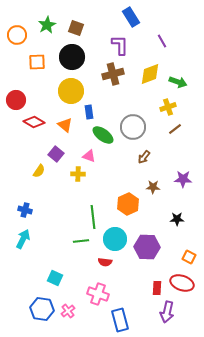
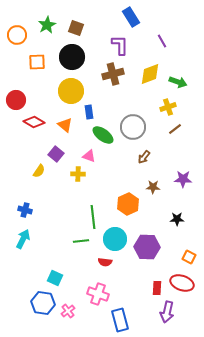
blue hexagon at (42, 309): moved 1 px right, 6 px up
